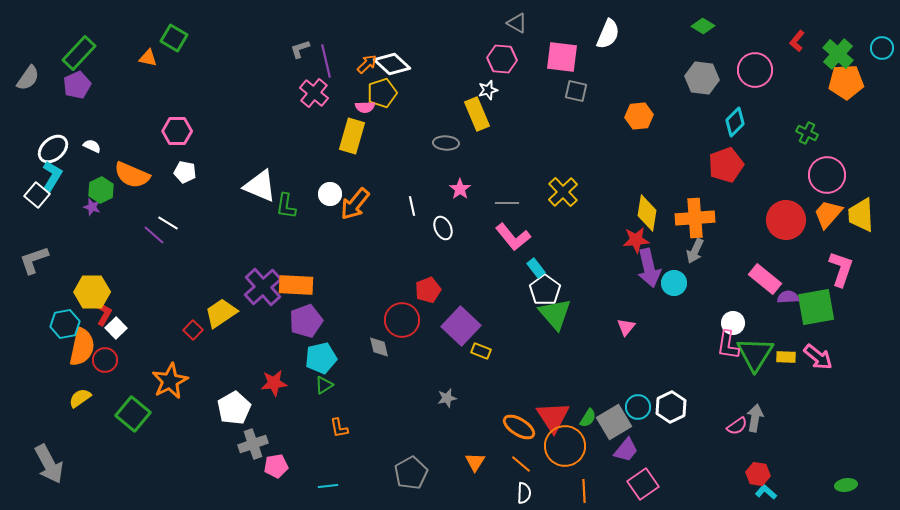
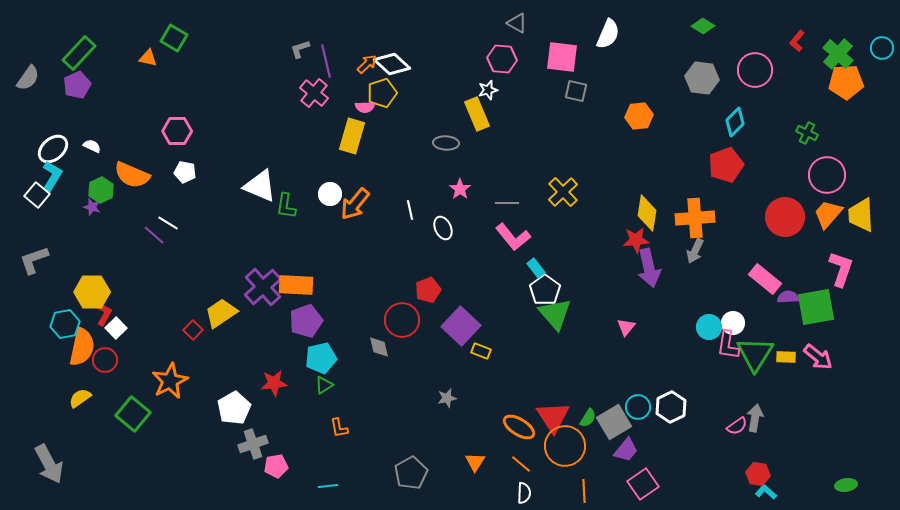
white line at (412, 206): moved 2 px left, 4 px down
red circle at (786, 220): moved 1 px left, 3 px up
cyan circle at (674, 283): moved 35 px right, 44 px down
